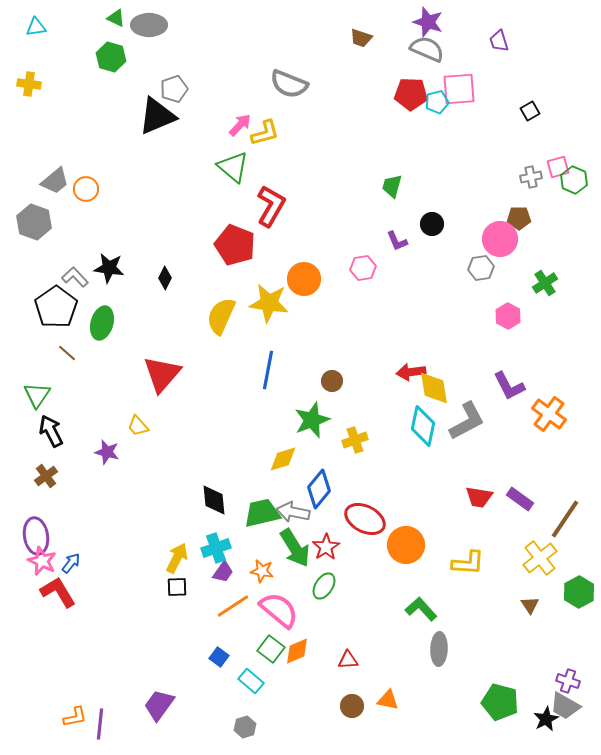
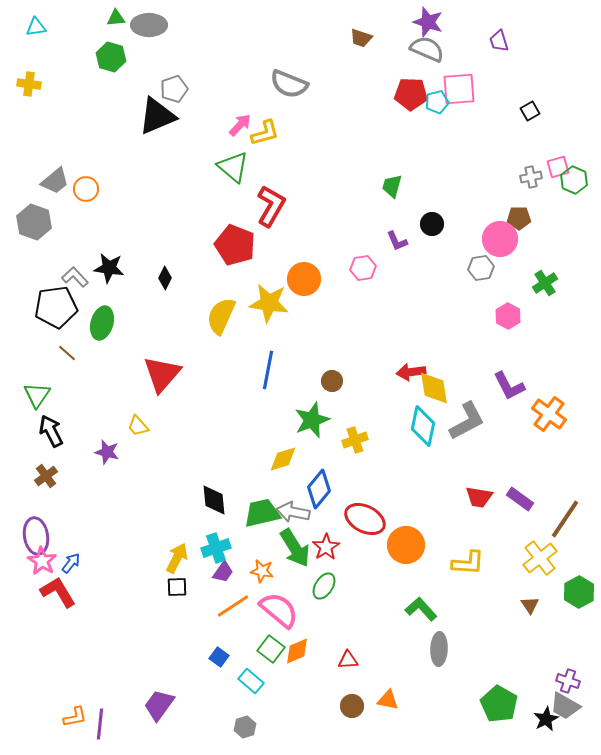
green triangle at (116, 18): rotated 30 degrees counterclockwise
black pentagon at (56, 307): rotated 27 degrees clockwise
pink star at (42, 561): rotated 8 degrees clockwise
green pentagon at (500, 702): moved 1 px left, 2 px down; rotated 15 degrees clockwise
